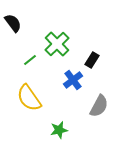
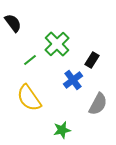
gray semicircle: moved 1 px left, 2 px up
green star: moved 3 px right
